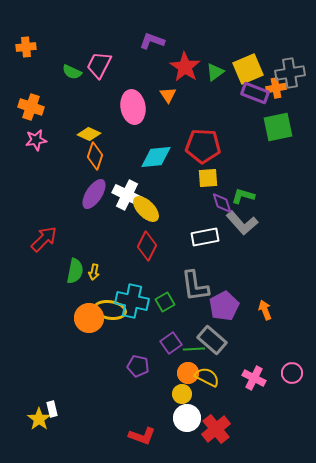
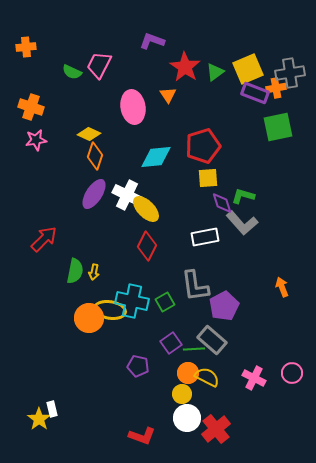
red pentagon at (203, 146): rotated 20 degrees counterclockwise
orange arrow at (265, 310): moved 17 px right, 23 px up
